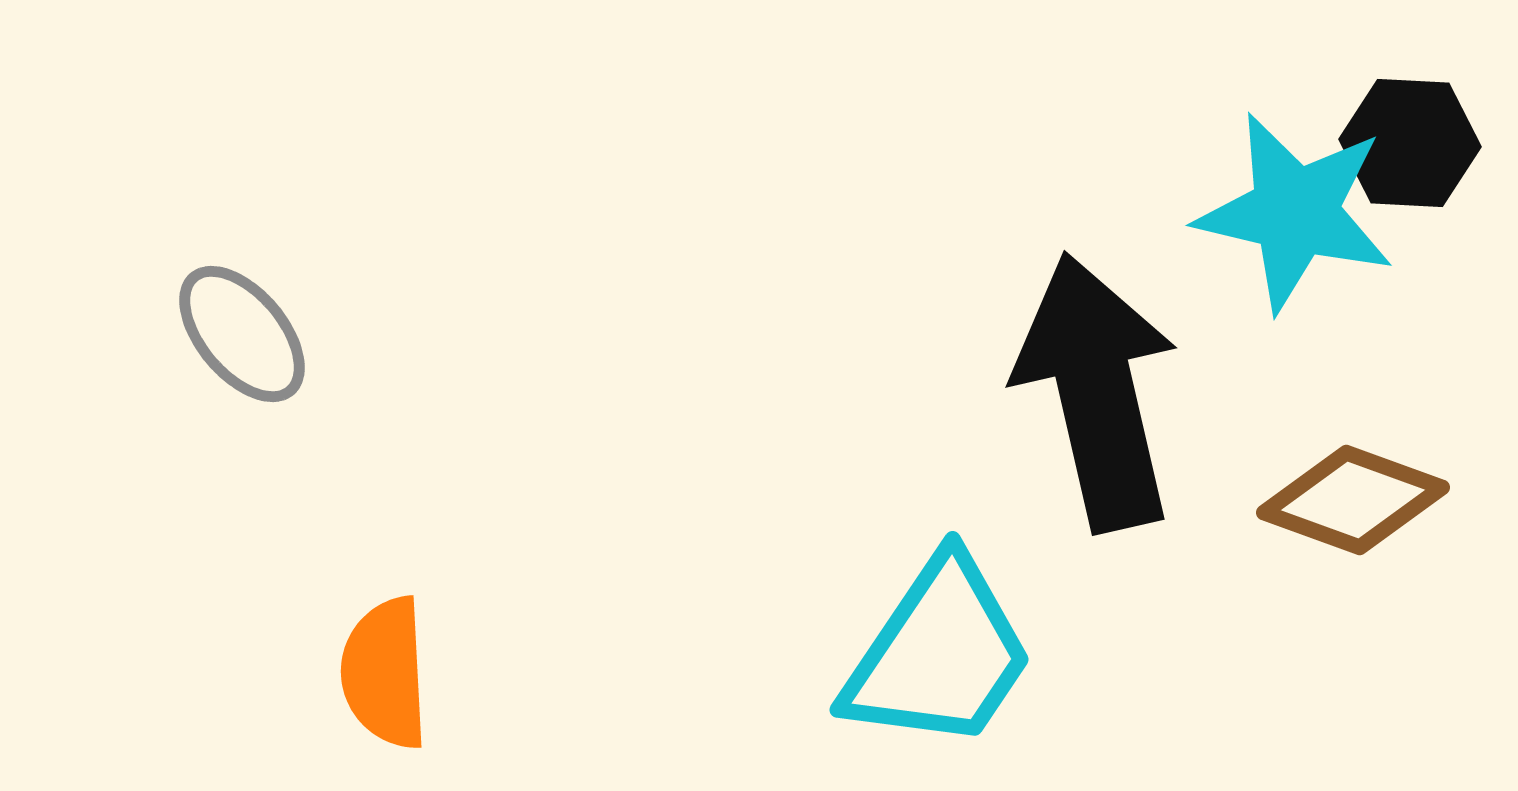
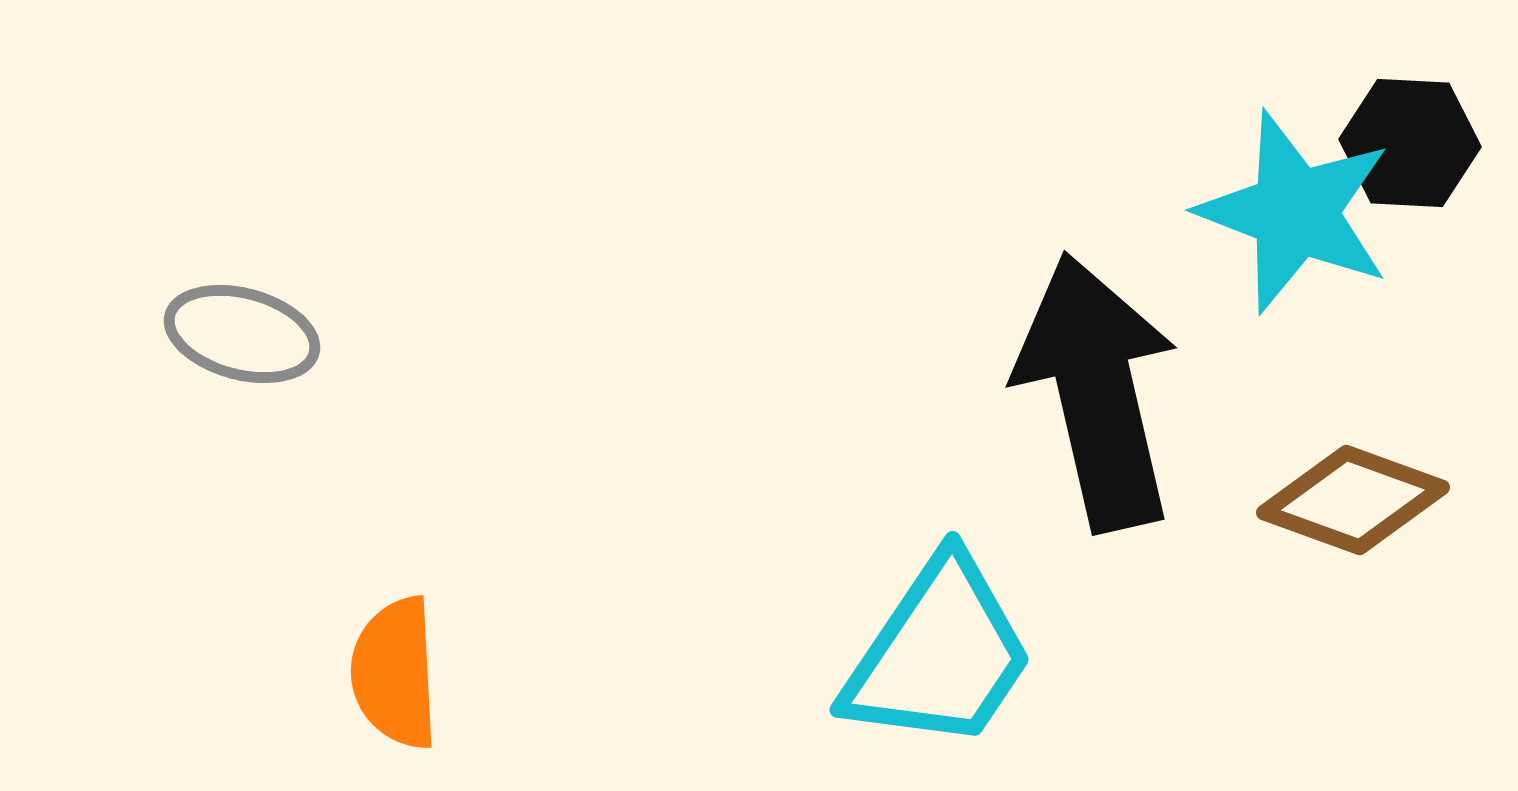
cyan star: rotated 8 degrees clockwise
gray ellipse: rotated 35 degrees counterclockwise
orange semicircle: moved 10 px right
